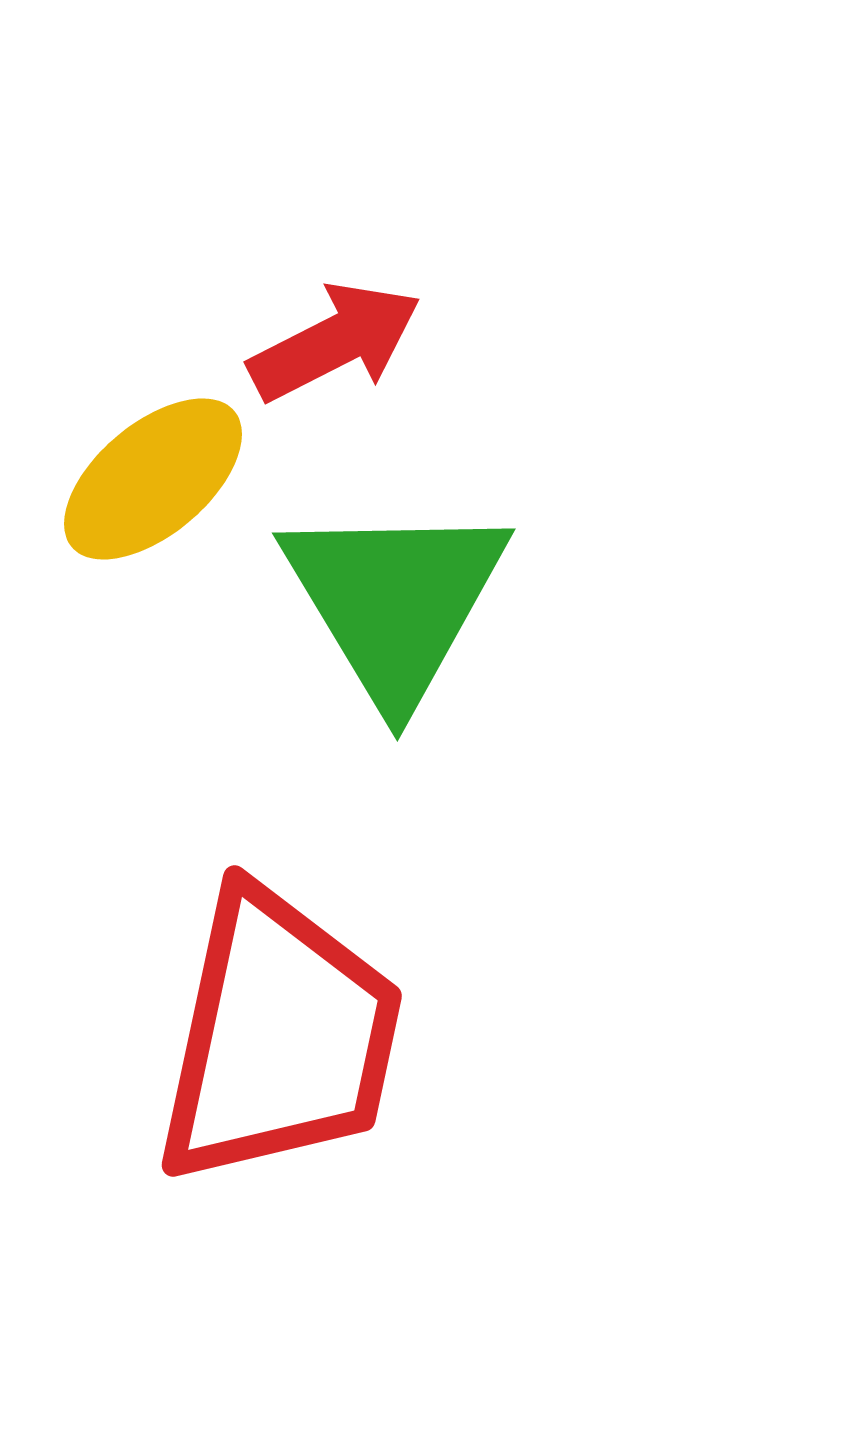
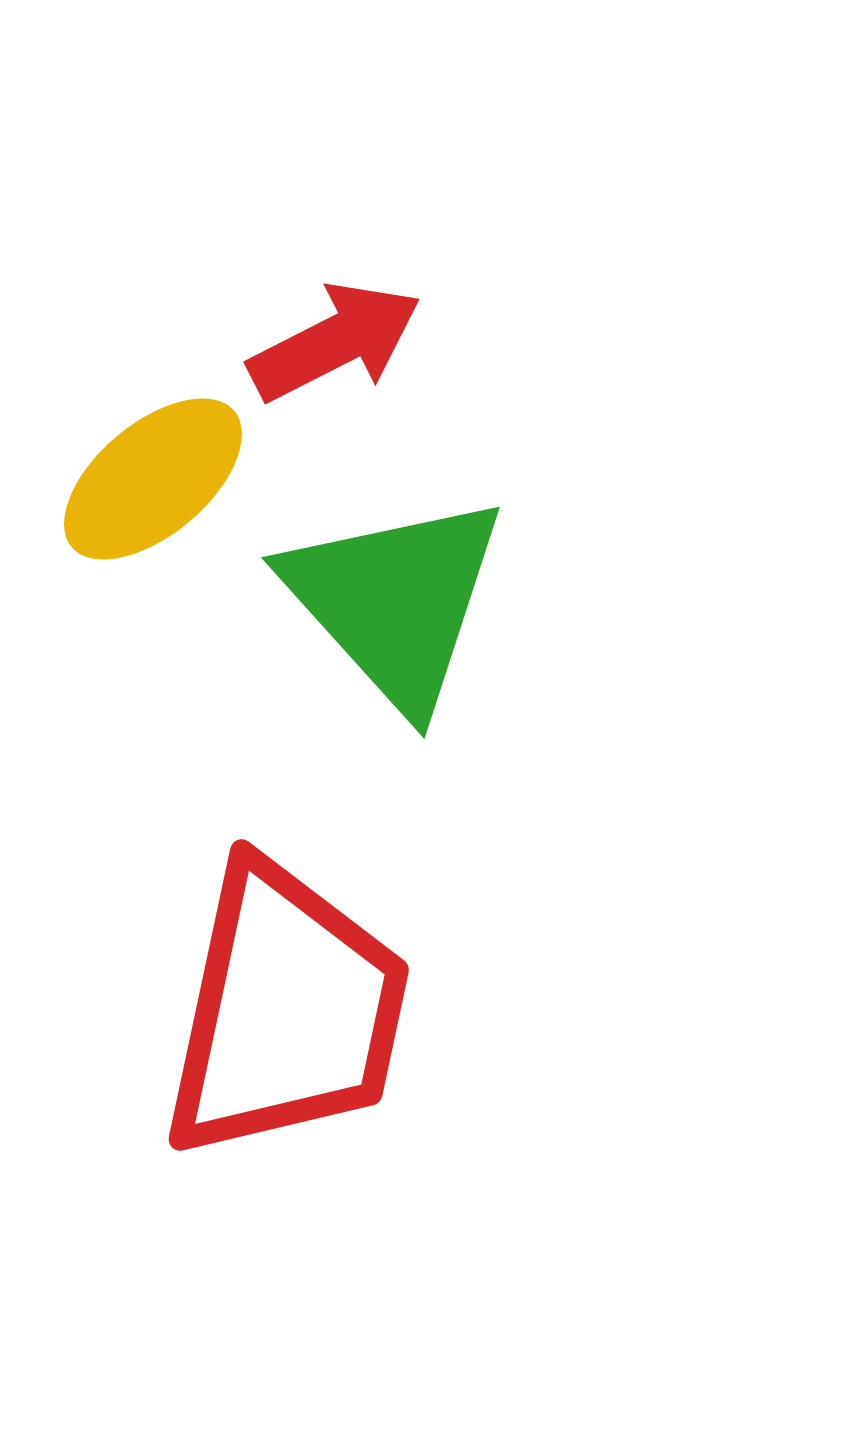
green triangle: rotated 11 degrees counterclockwise
red trapezoid: moved 7 px right, 26 px up
